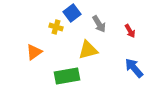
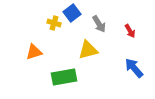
yellow cross: moved 2 px left, 4 px up
orange triangle: rotated 18 degrees clockwise
green rectangle: moved 3 px left, 1 px down
